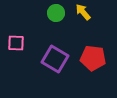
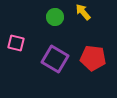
green circle: moved 1 px left, 4 px down
pink square: rotated 12 degrees clockwise
